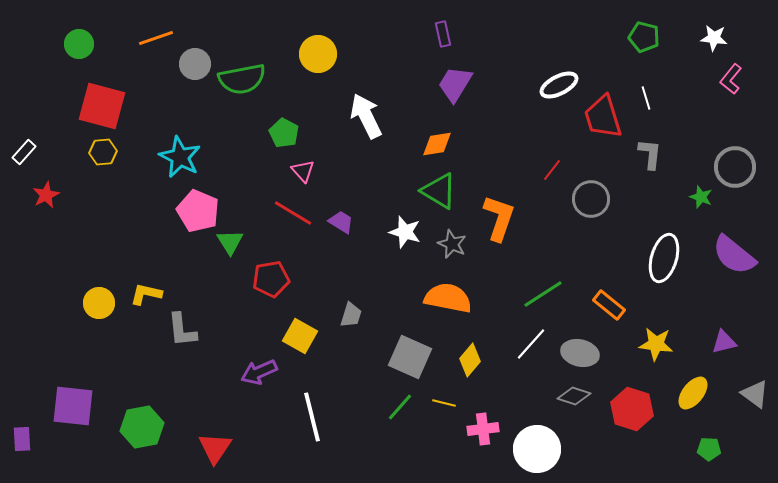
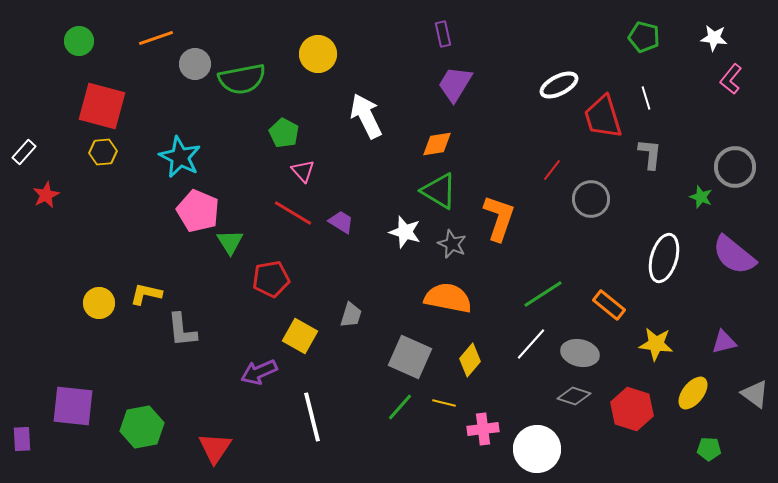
green circle at (79, 44): moved 3 px up
